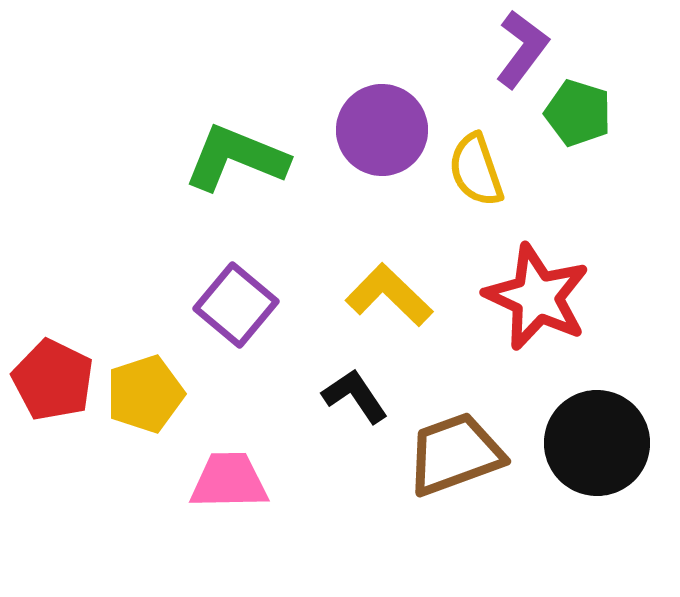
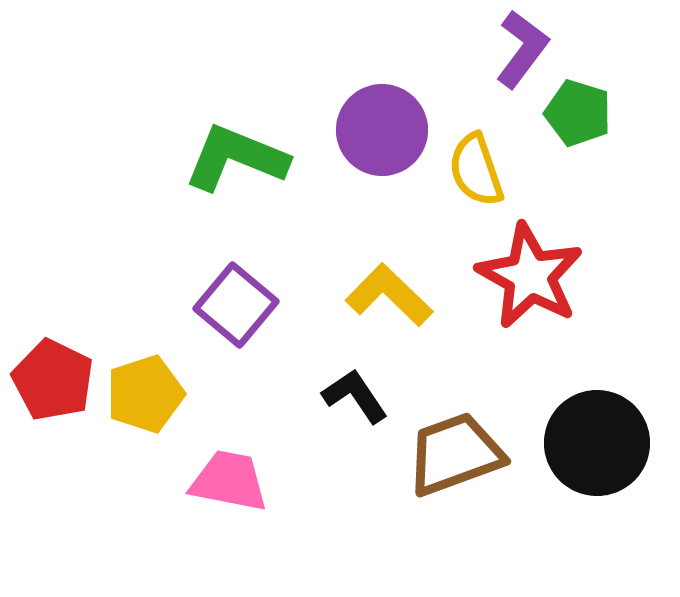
red star: moved 7 px left, 21 px up; rotated 4 degrees clockwise
pink trapezoid: rotated 12 degrees clockwise
